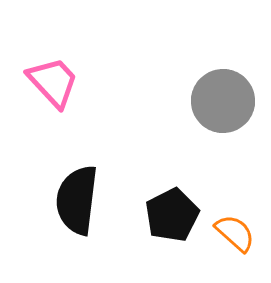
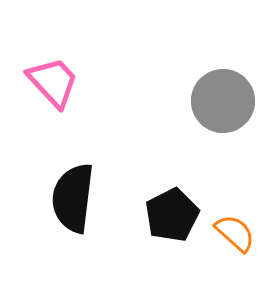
black semicircle: moved 4 px left, 2 px up
